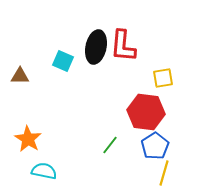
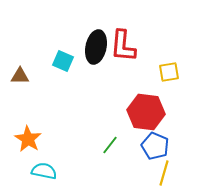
yellow square: moved 6 px right, 6 px up
blue pentagon: rotated 16 degrees counterclockwise
